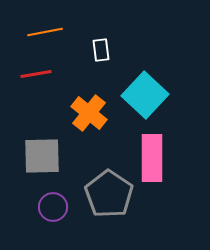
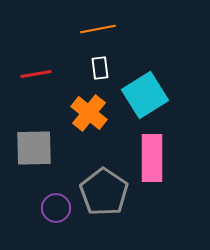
orange line: moved 53 px right, 3 px up
white rectangle: moved 1 px left, 18 px down
cyan square: rotated 15 degrees clockwise
gray square: moved 8 px left, 8 px up
gray pentagon: moved 5 px left, 2 px up
purple circle: moved 3 px right, 1 px down
